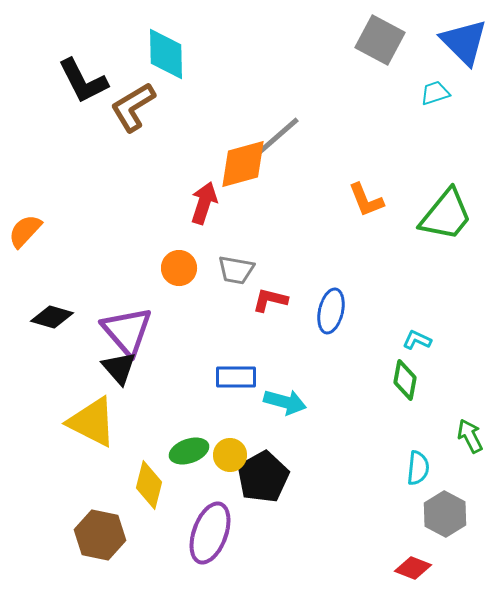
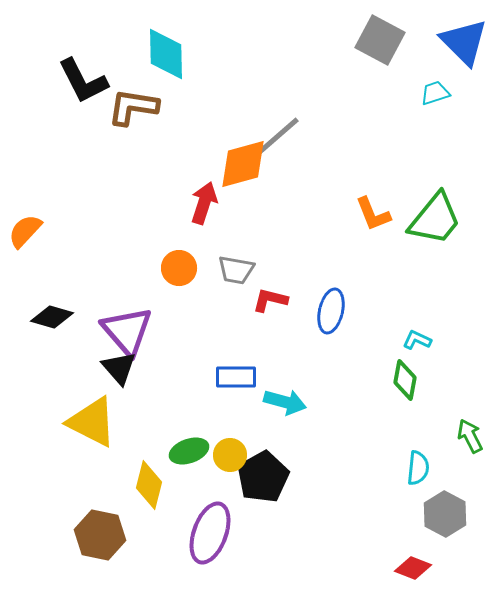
brown L-shape: rotated 40 degrees clockwise
orange L-shape: moved 7 px right, 14 px down
green trapezoid: moved 11 px left, 4 px down
